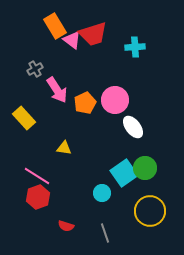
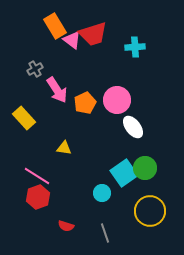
pink circle: moved 2 px right
